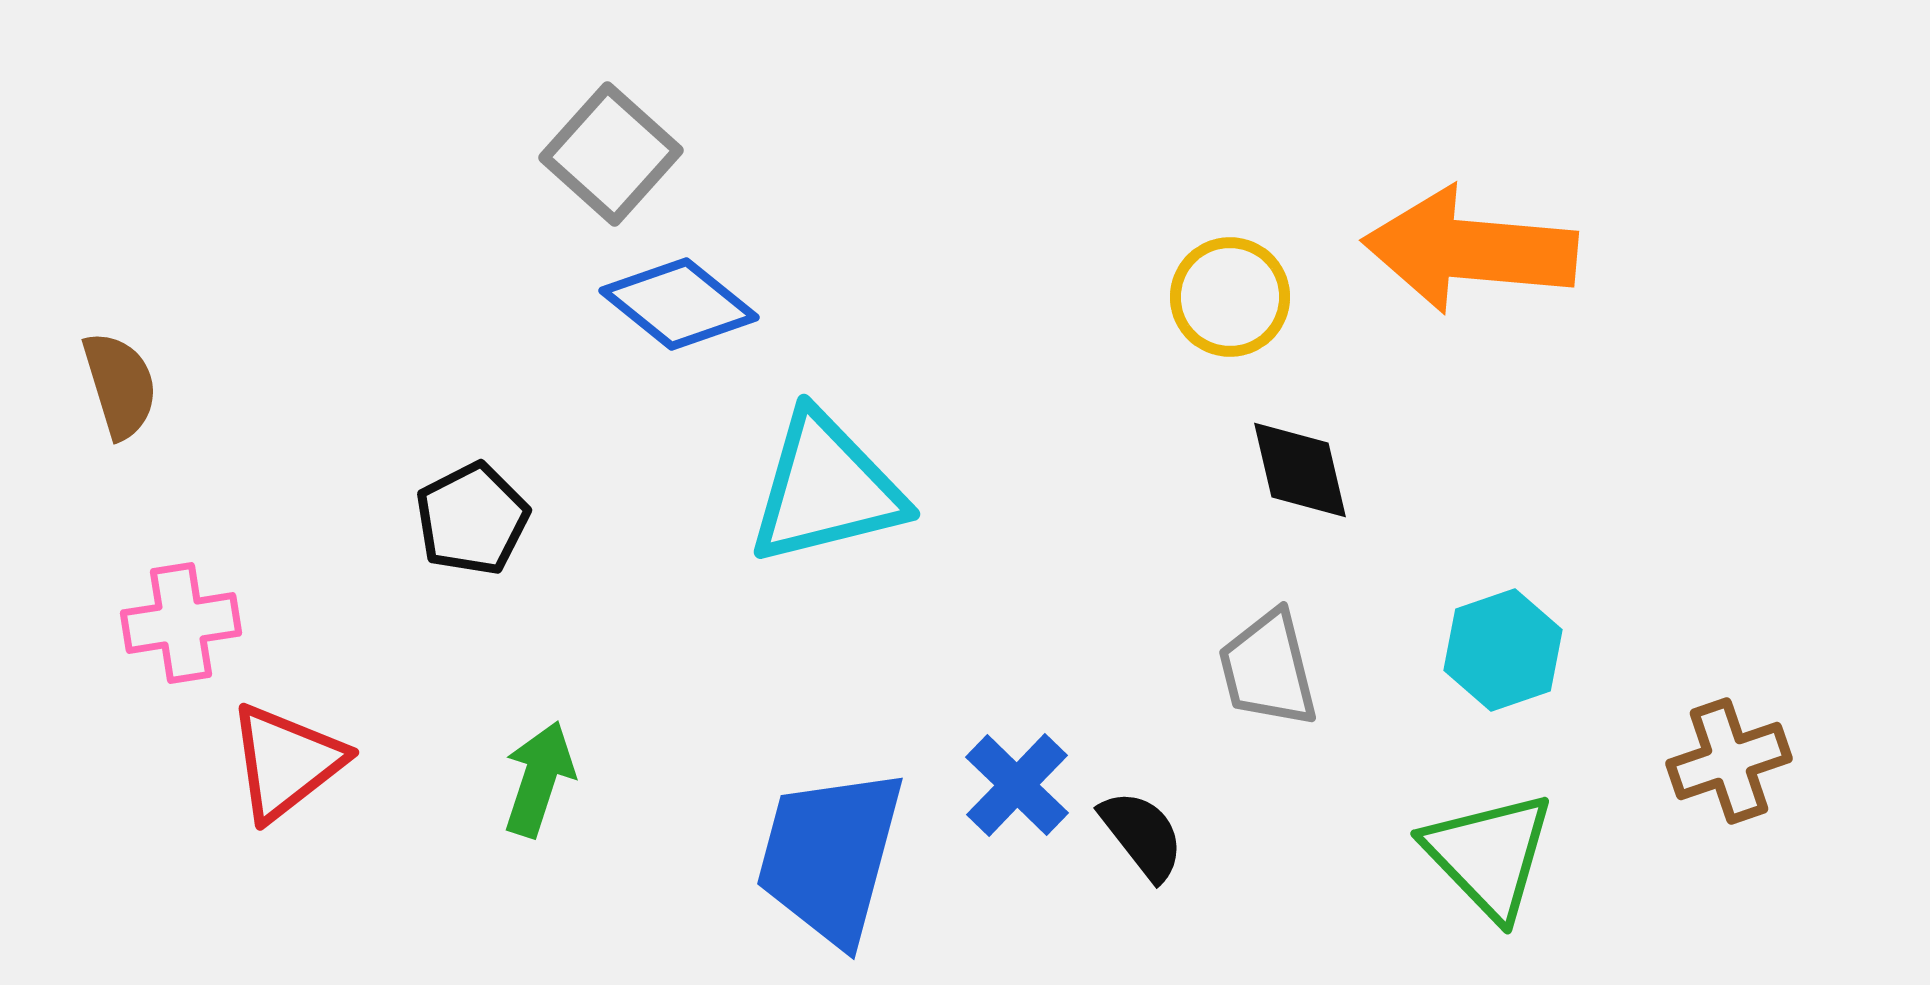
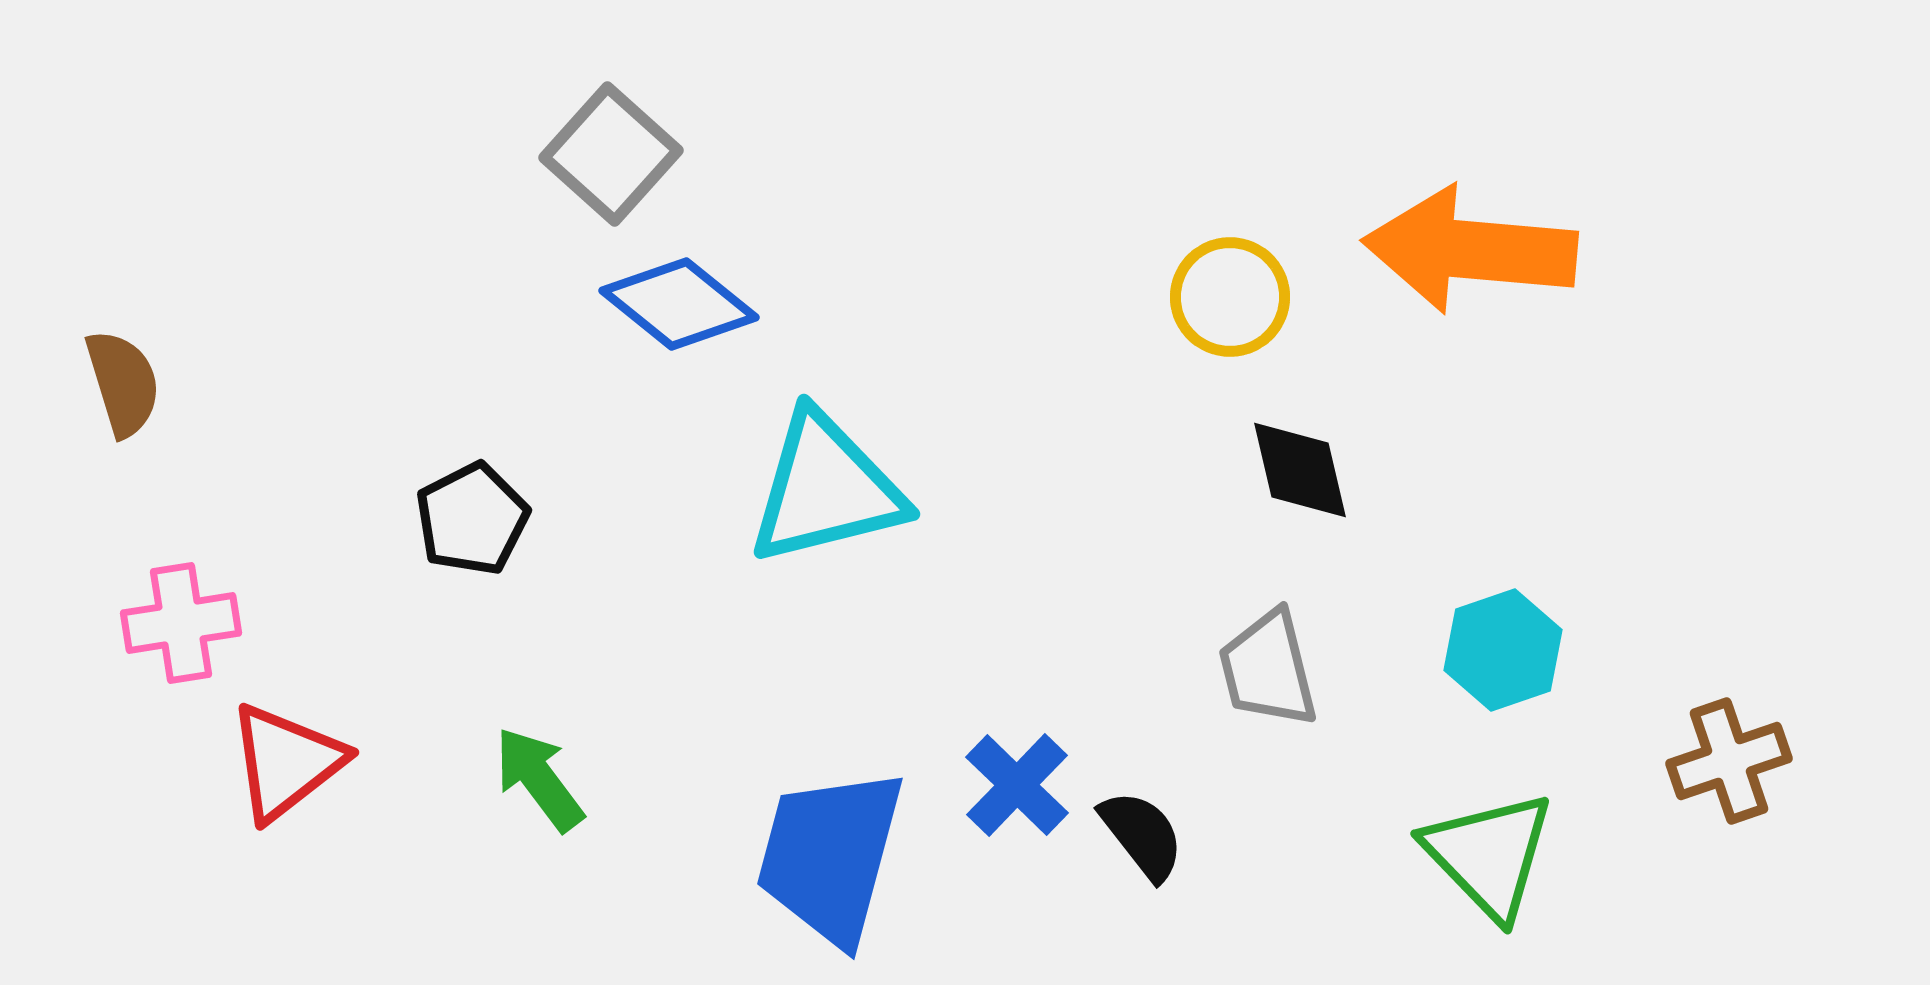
brown semicircle: moved 3 px right, 2 px up
green arrow: rotated 55 degrees counterclockwise
